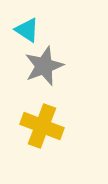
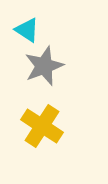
yellow cross: rotated 12 degrees clockwise
